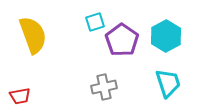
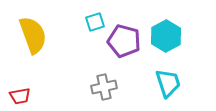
purple pentagon: moved 2 px right, 1 px down; rotated 20 degrees counterclockwise
